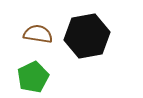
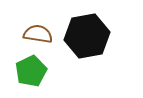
green pentagon: moved 2 px left, 6 px up
